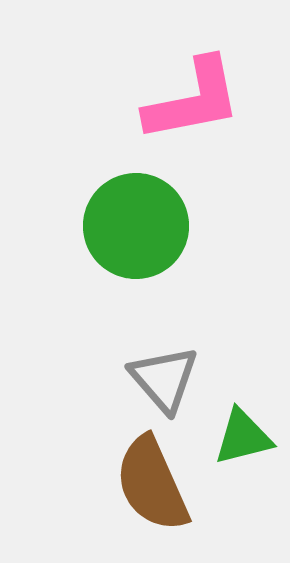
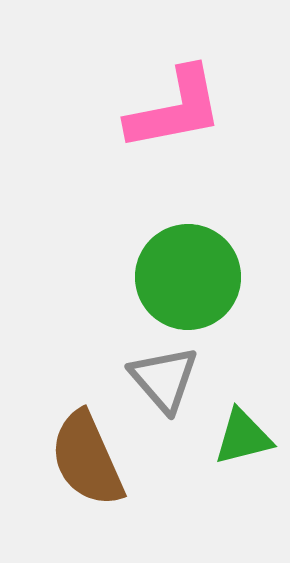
pink L-shape: moved 18 px left, 9 px down
green circle: moved 52 px right, 51 px down
brown semicircle: moved 65 px left, 25 px up
